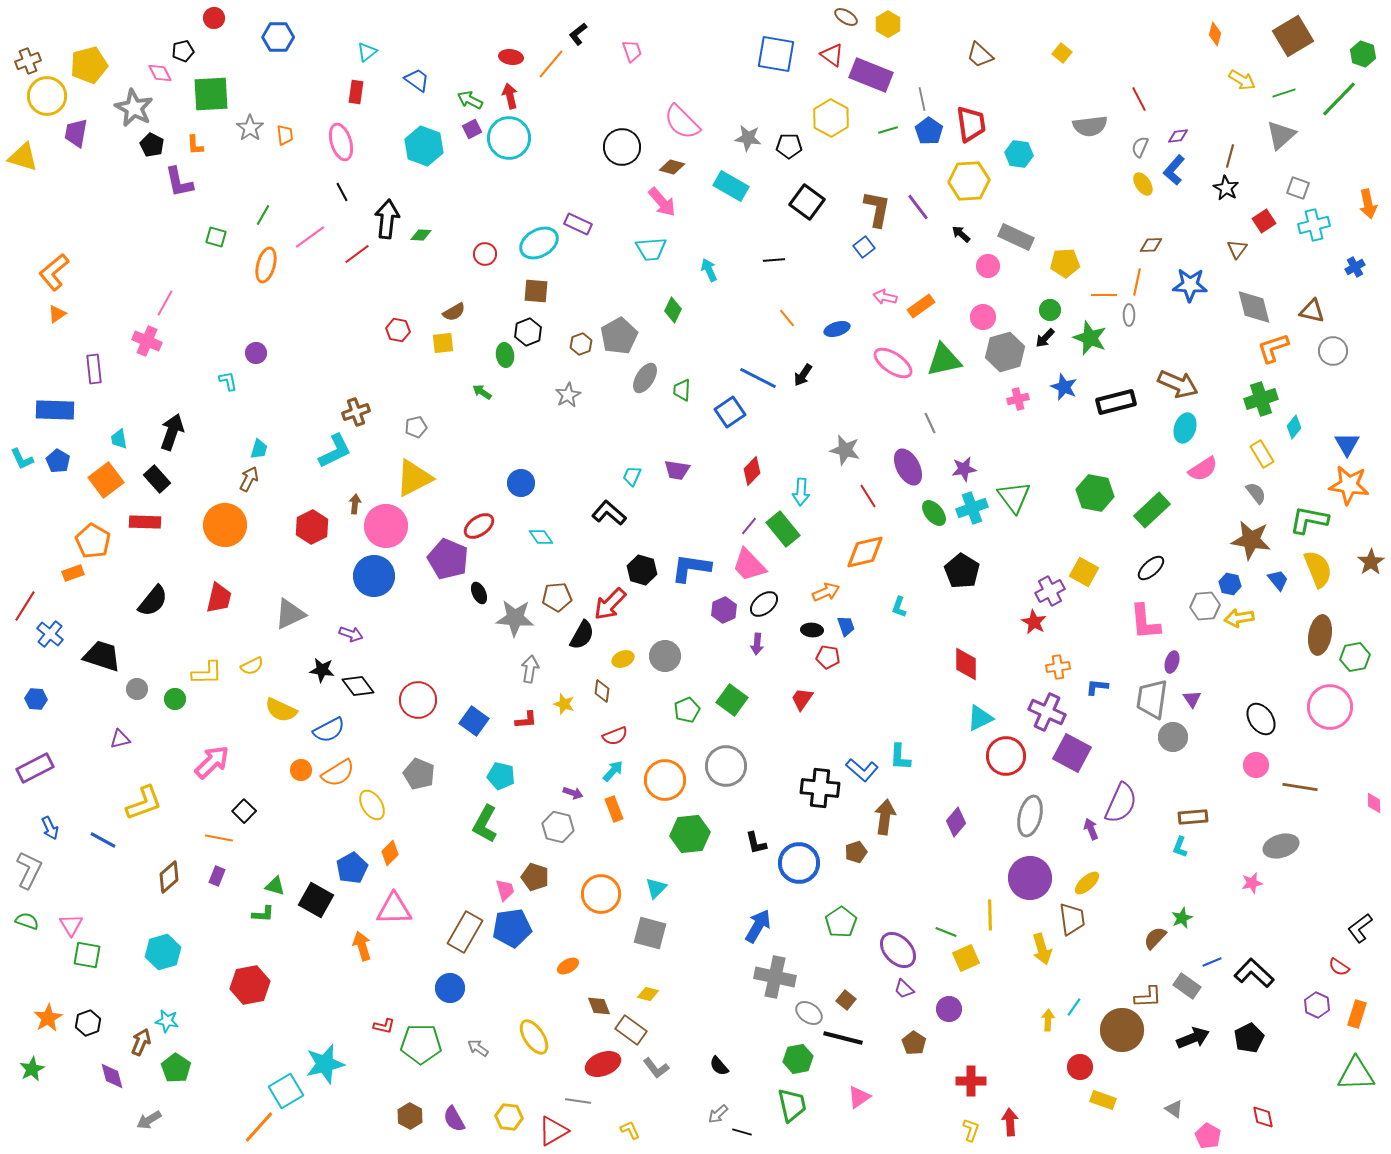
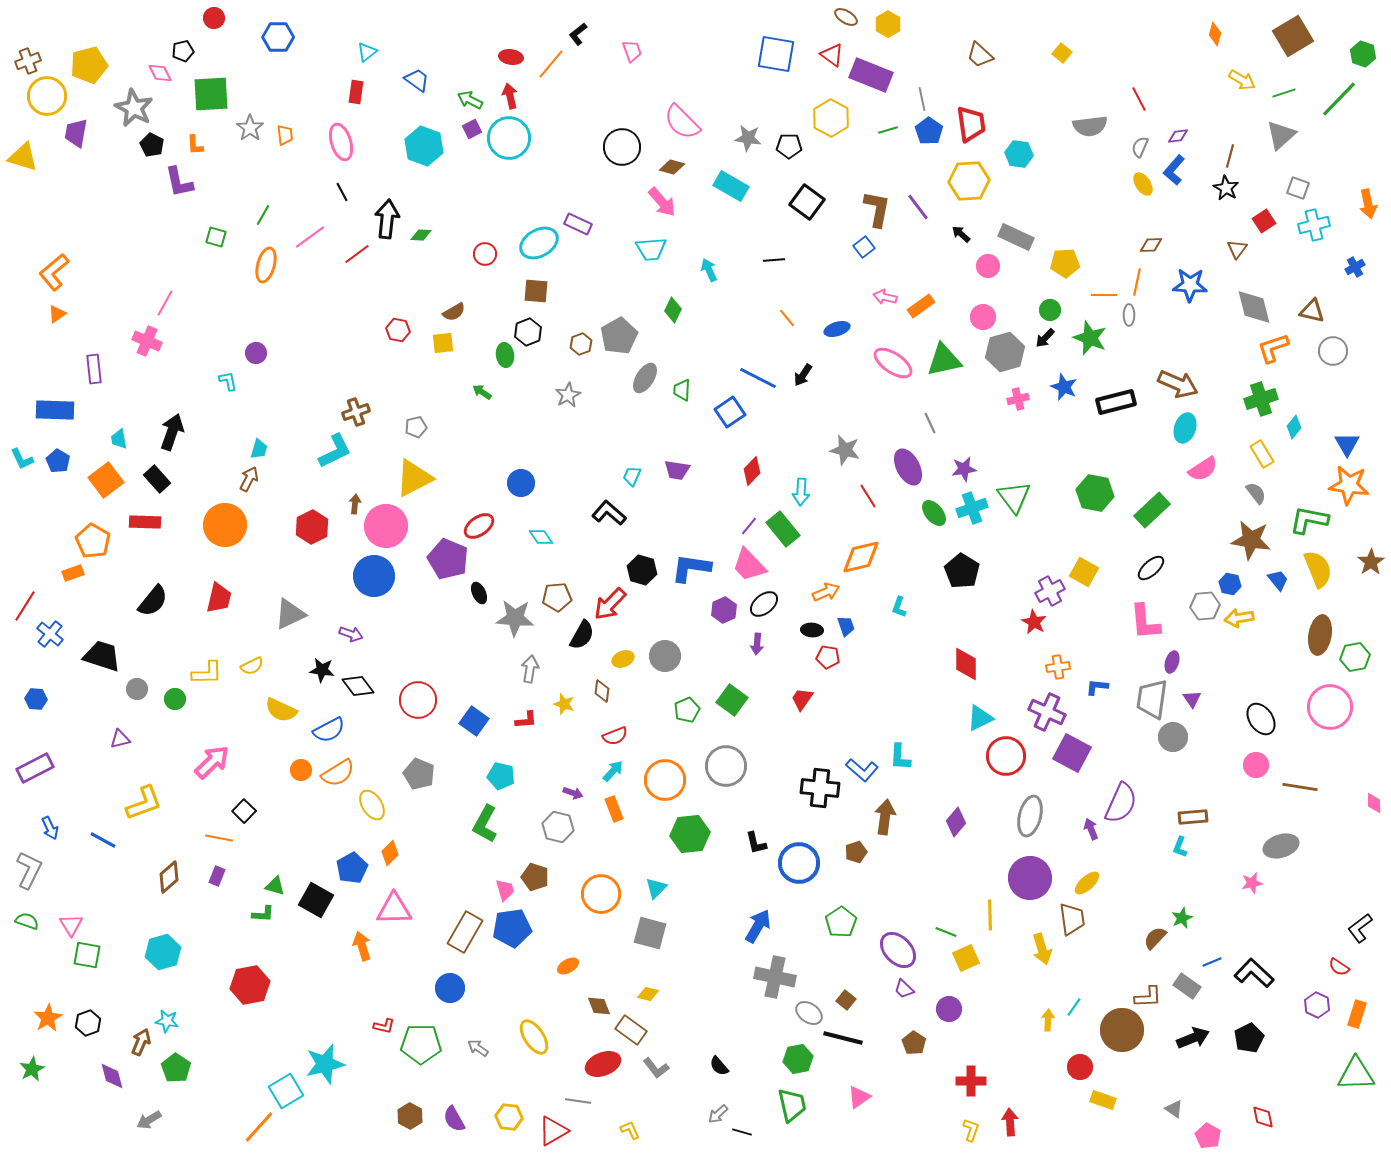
orange diamond at (865, 552): moved 4 px left, 5 px down
